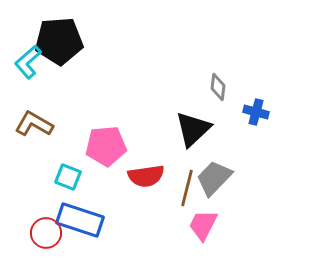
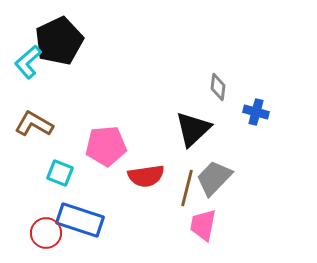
black pentagon: rotated 21 degrees counterclockwise
cyan square: moved 8 px left, 4 px up
pink trapezoid: rotated 16 degrees counterclockwise
